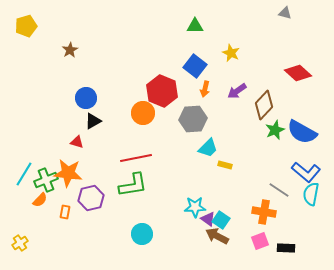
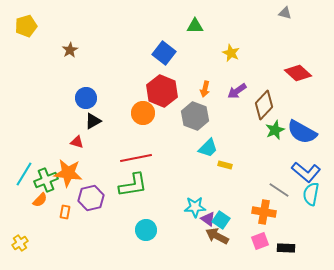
blue square: moved 31 px left, 13 px up
gray hexagon: moved 2 px right, 3 px up; rotated 24 degrees clockwise
cyan circle: moved 4 px right, 4 px up
